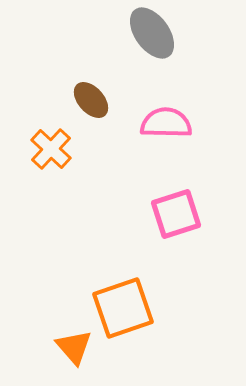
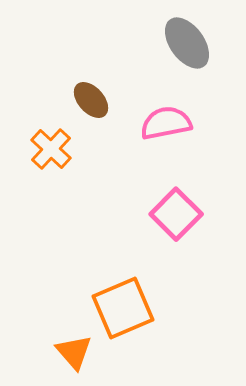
gray ellipse: moved 35 px right, 10 px down
pink semicircle: rotated 12 degrees counterclockwise
pink square: rotated 27 degrees counterclockwise
orange square: rotated 4 degrees counterclockwise
orange triangle: moved 5 px down
